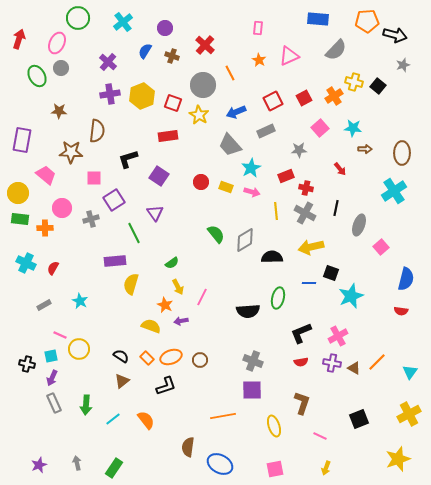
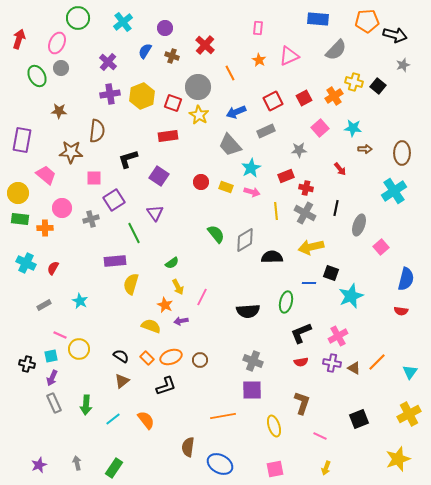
gray circle at (203, 85): moved 5 px left, 2 px down
green ellipse at (278, 298): moved 8 px right, 4 px down
